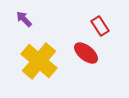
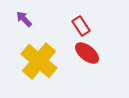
red rectangle: moved 19 px left
red ellipse: moved 1 px right
